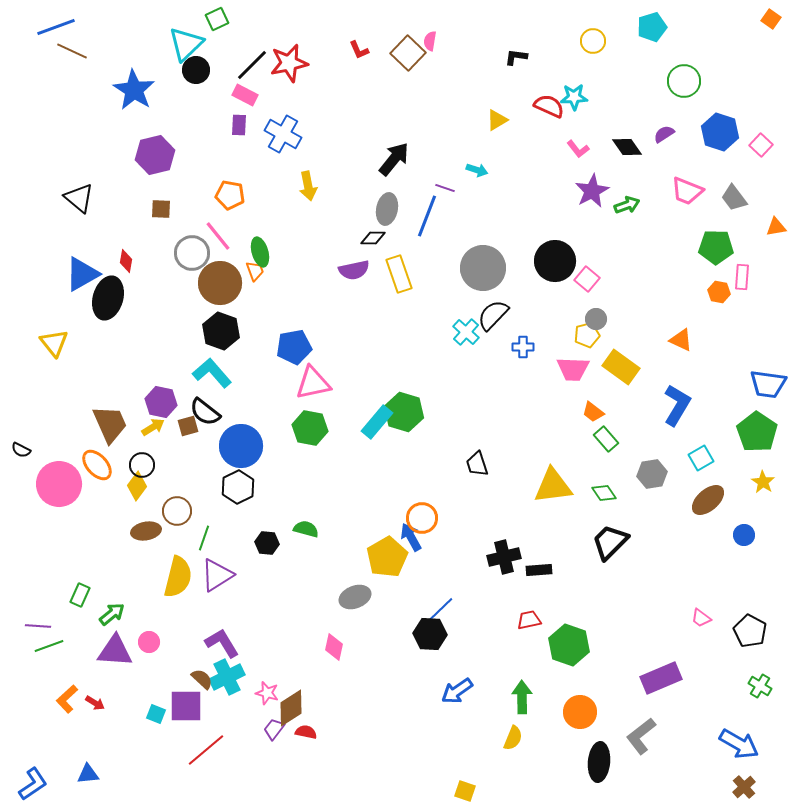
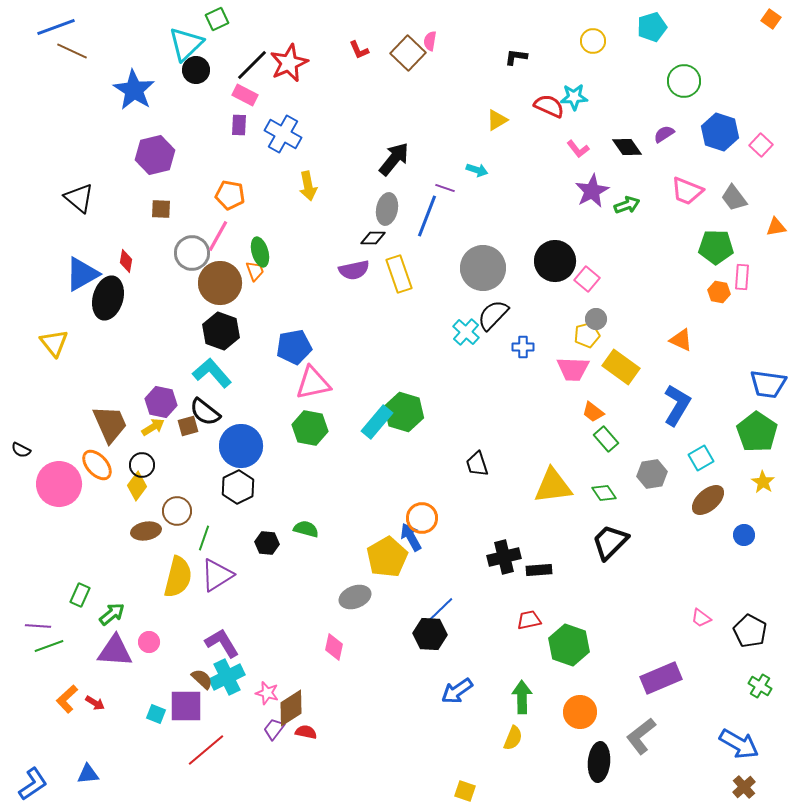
red star at (289, 63): rotated 12 degrees counterclockwise
pink line at (218, 236): rotated 68 degrees clockwise
